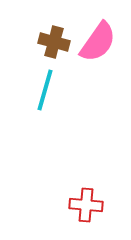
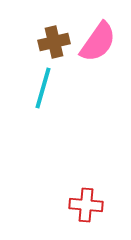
brown cross: rotated 28 degrees counterclockwise
cyan line: moved 2 px left, 2 px up
